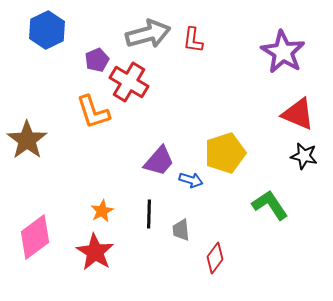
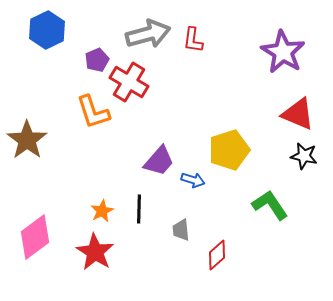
yellow pentagon: moved 4 px right, 3 px up
blue arrow: moved 2 px right
black line: moved 10 px left, 5 px up
red diamond: moved 2 px right, 3 px up; rotated 12 degrees clockwise
